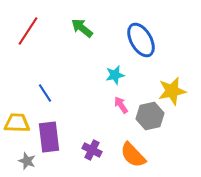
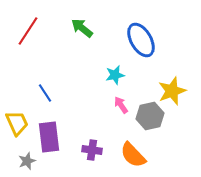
yellow star: rotated 8 degrees counterclockwise
yellow trapezoid: rotated 64 degrees clockwise
purple cross: rotated 18 degrees counterclockwise
gray star: rotated 30 degrees clockwise
